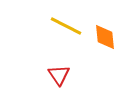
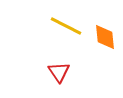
red triangle: moved 3 px up
